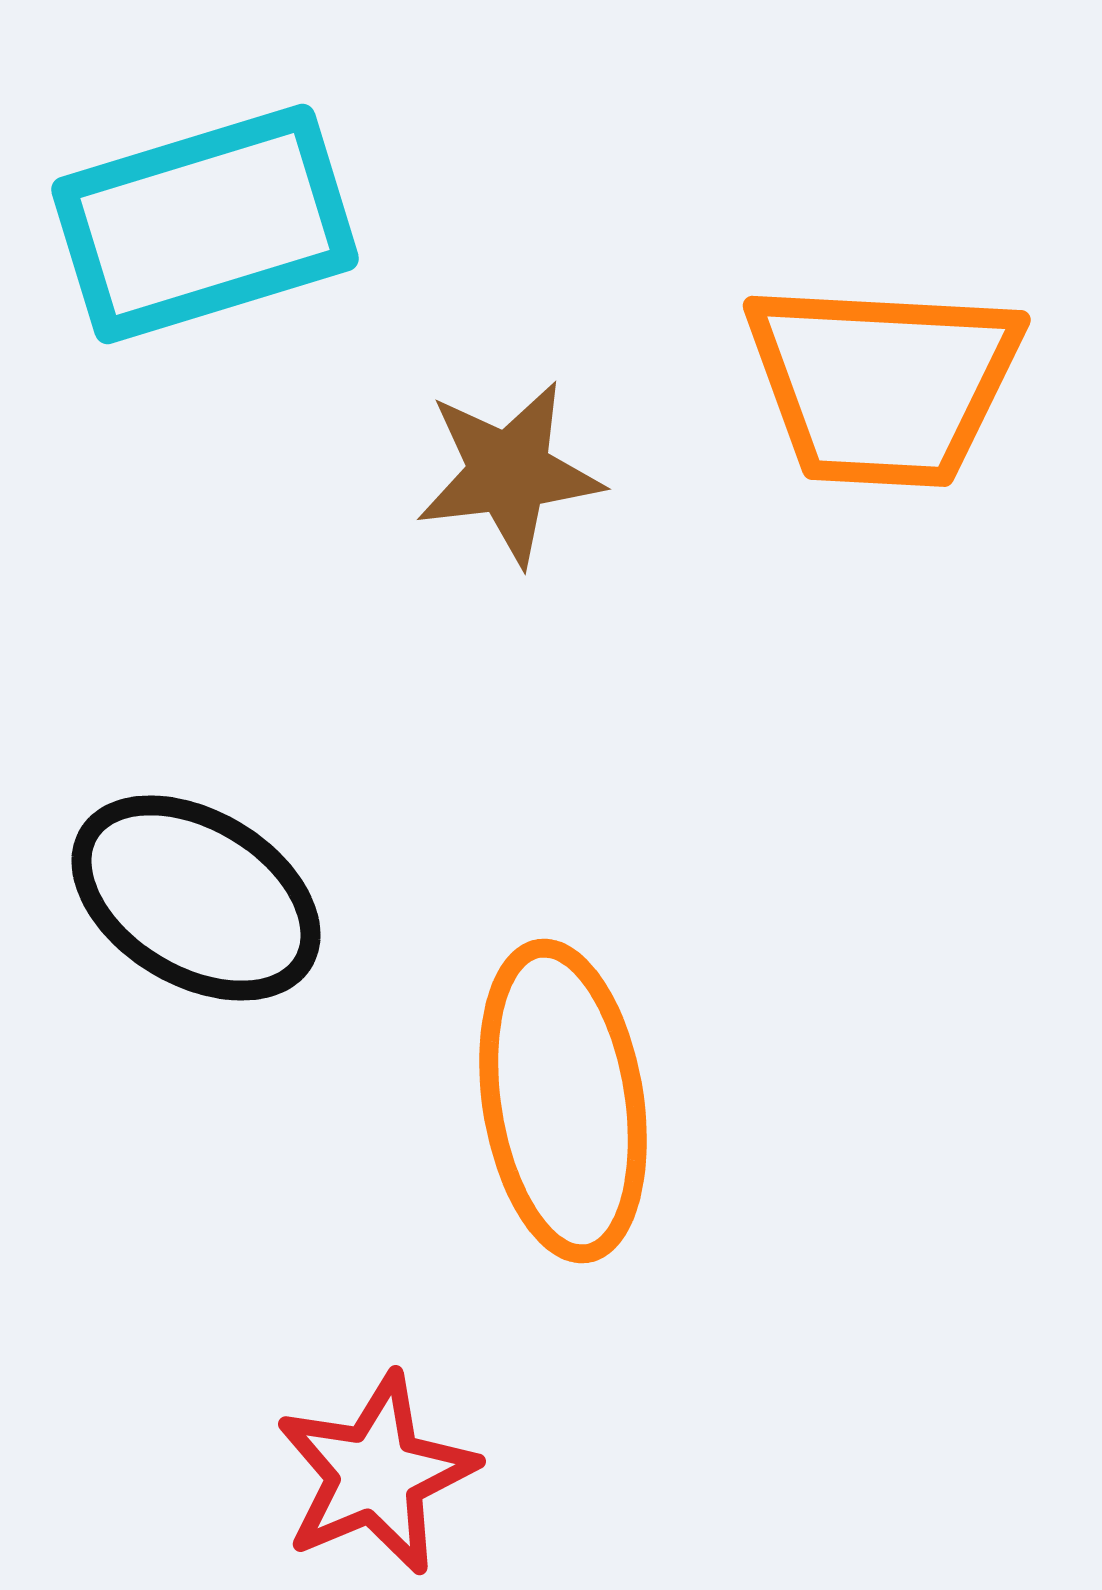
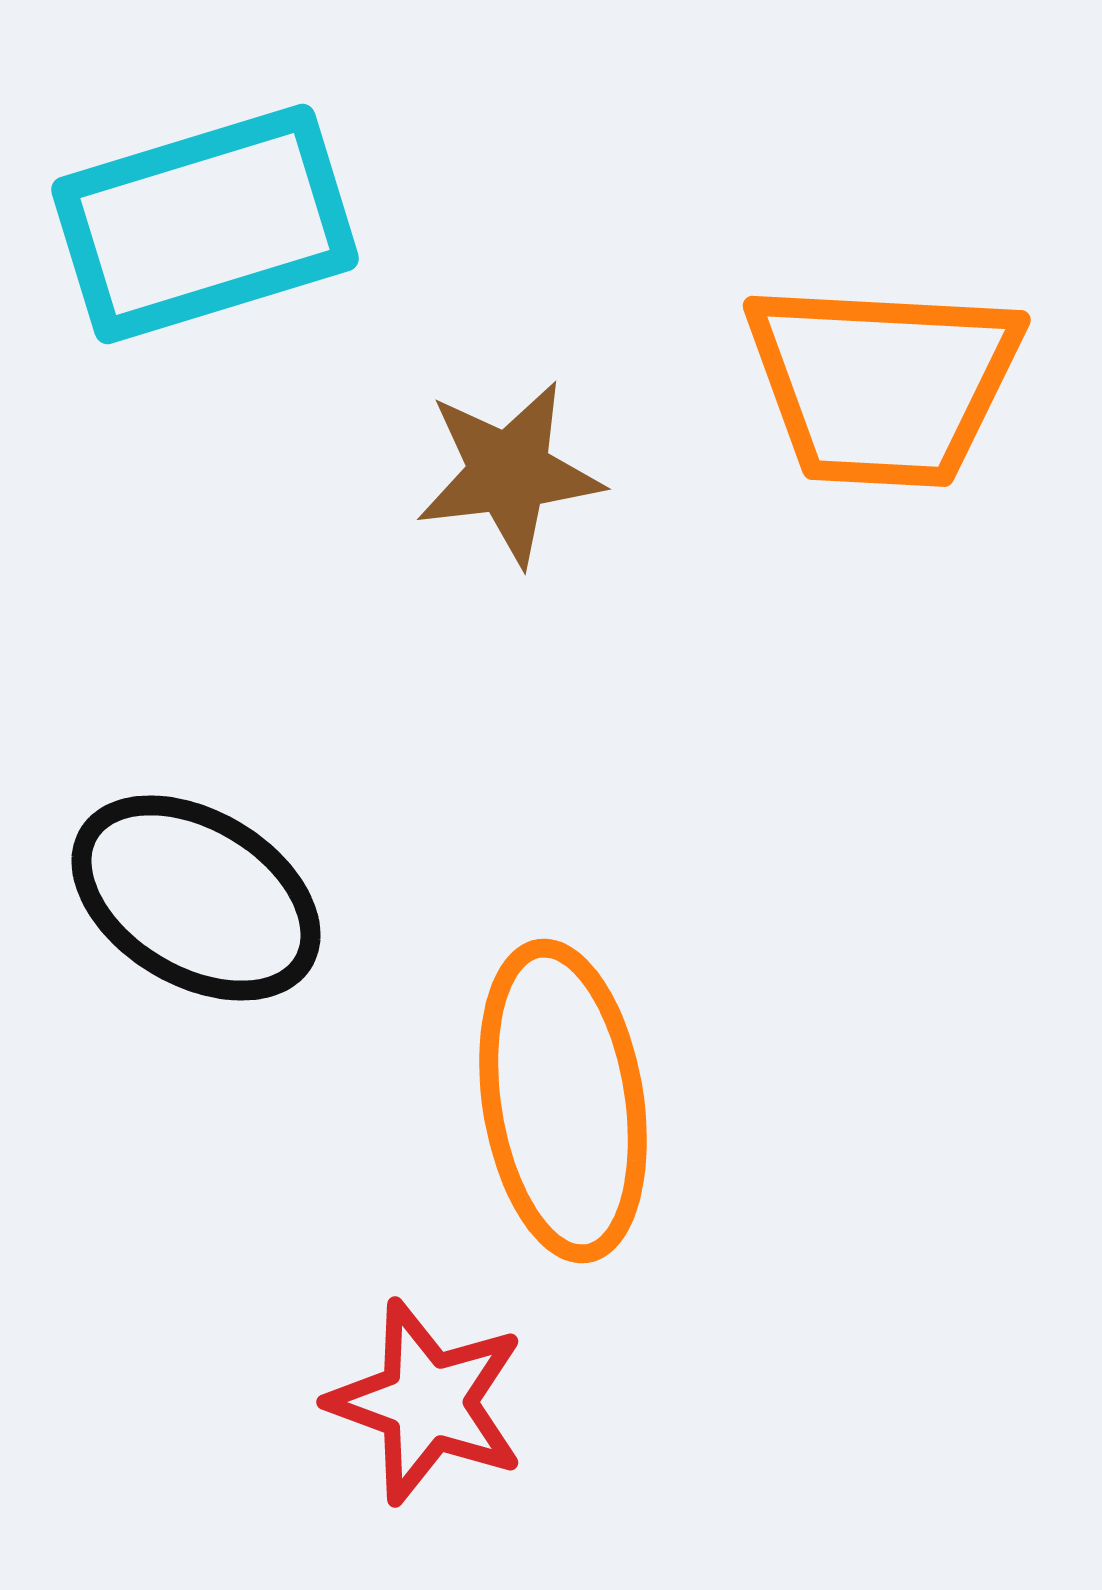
red star: moved 51 px right, 72 px up; rotated 29 degrees counterclockwise
